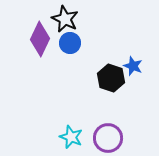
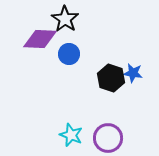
black star: rotated 8 degrees clockwise
purple diamond: rotated 68 degrees clockwise
blue circle: moved 1 px left, 11 px down
blue star: moved 7 px down; rotated 12 degrees counterclockwise
cyan star: moved 2 px up
